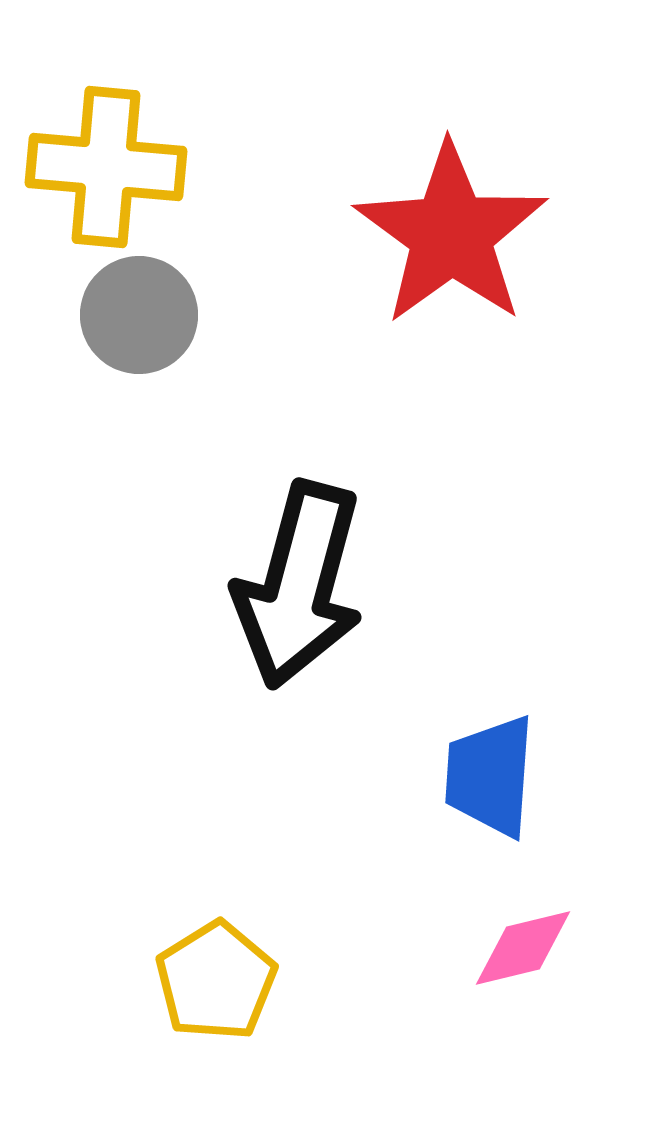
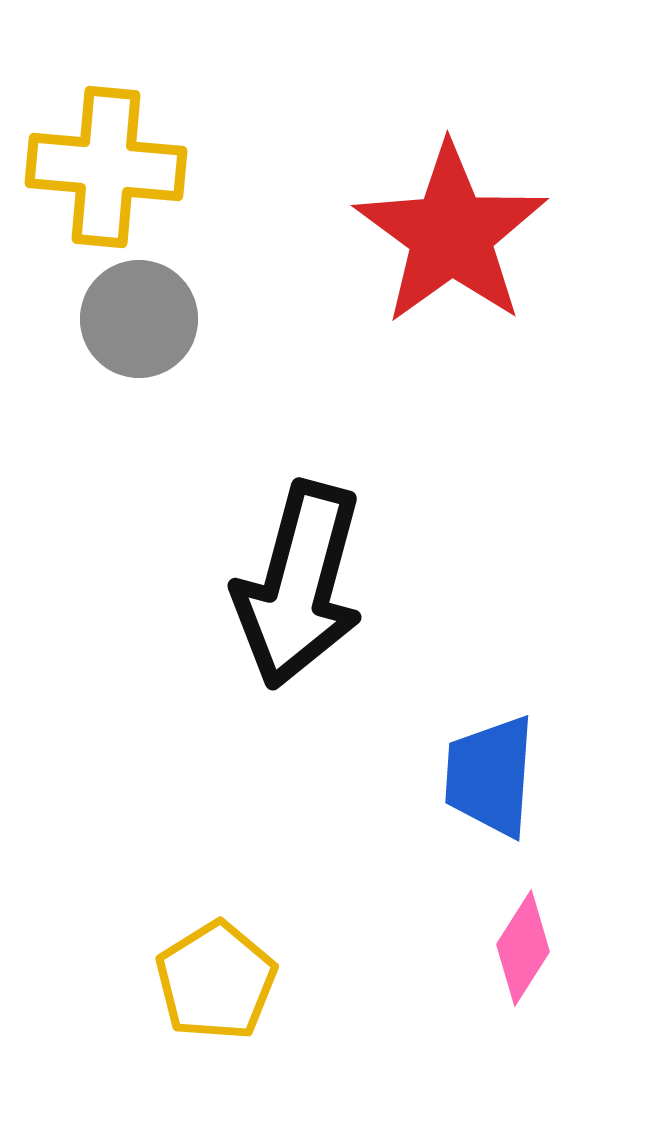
gray circle: moved 4 px down
pink diamond: rotated 44 degrees counterclockwise
